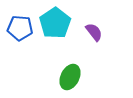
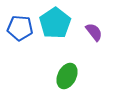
green ellipse: moved 3 px left, 1 px up
